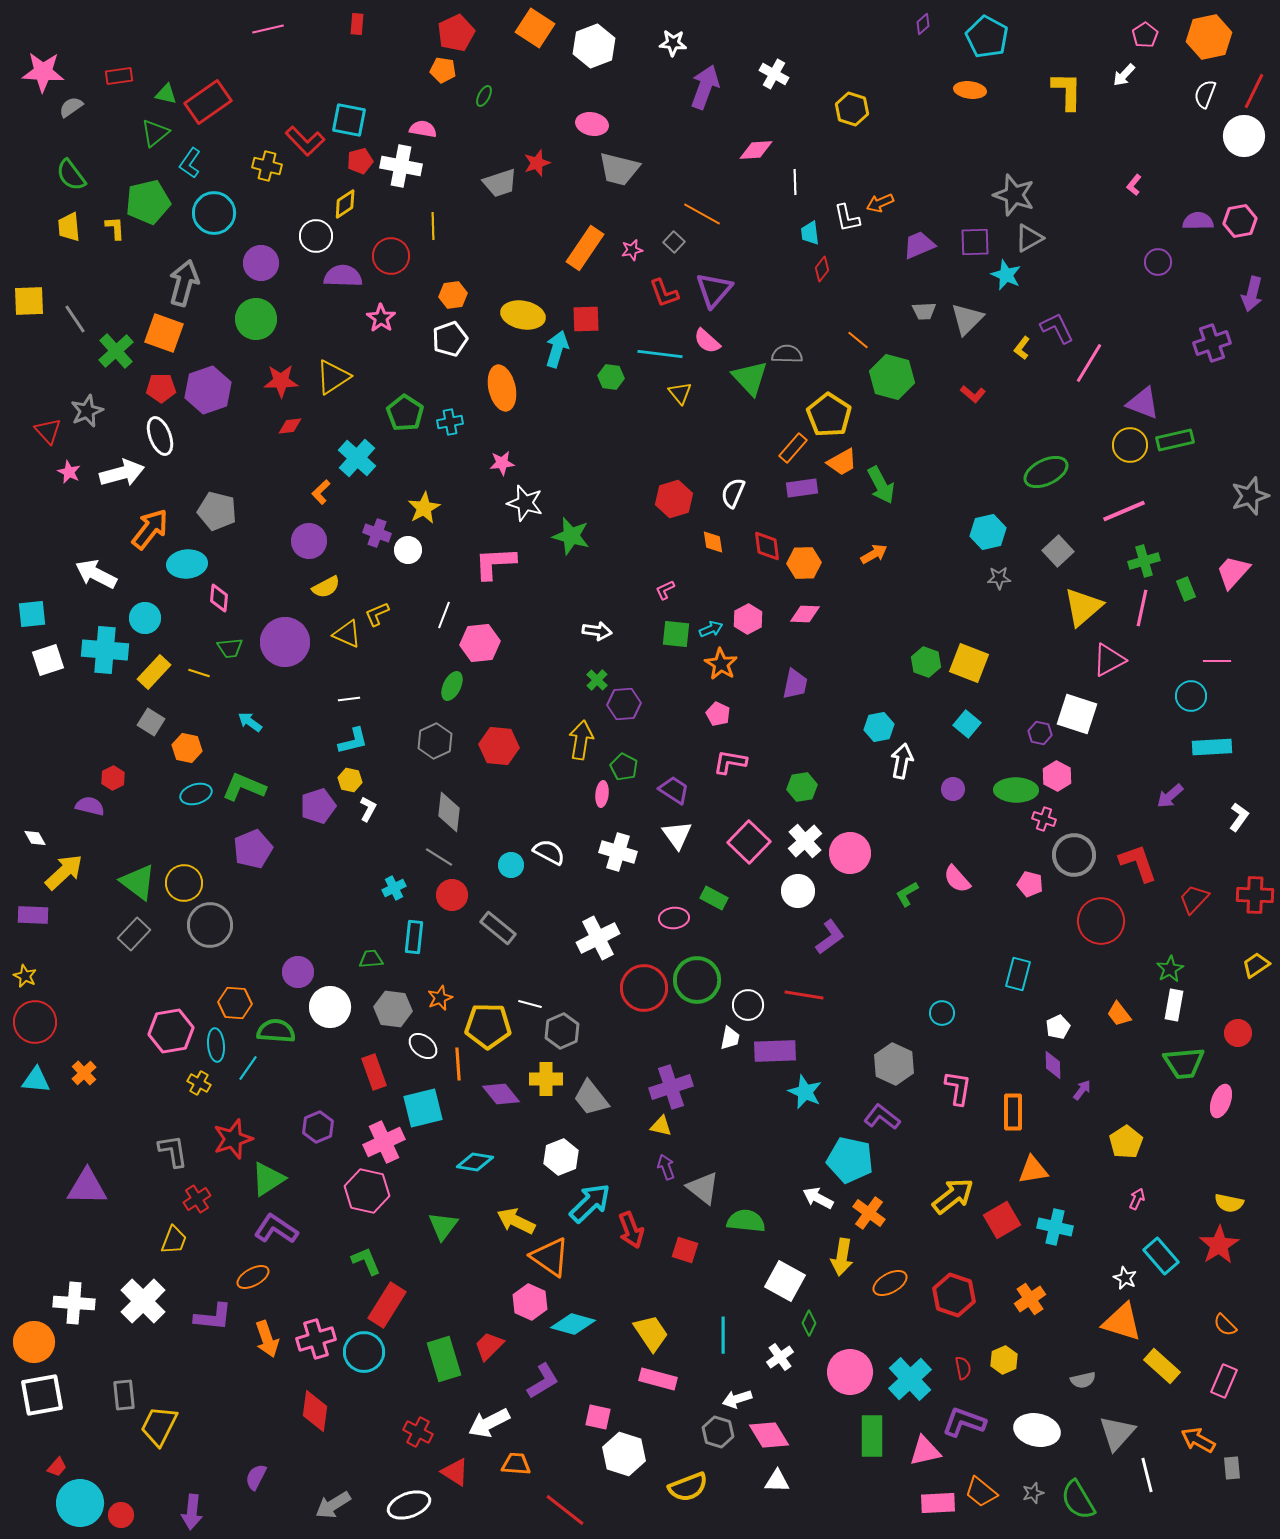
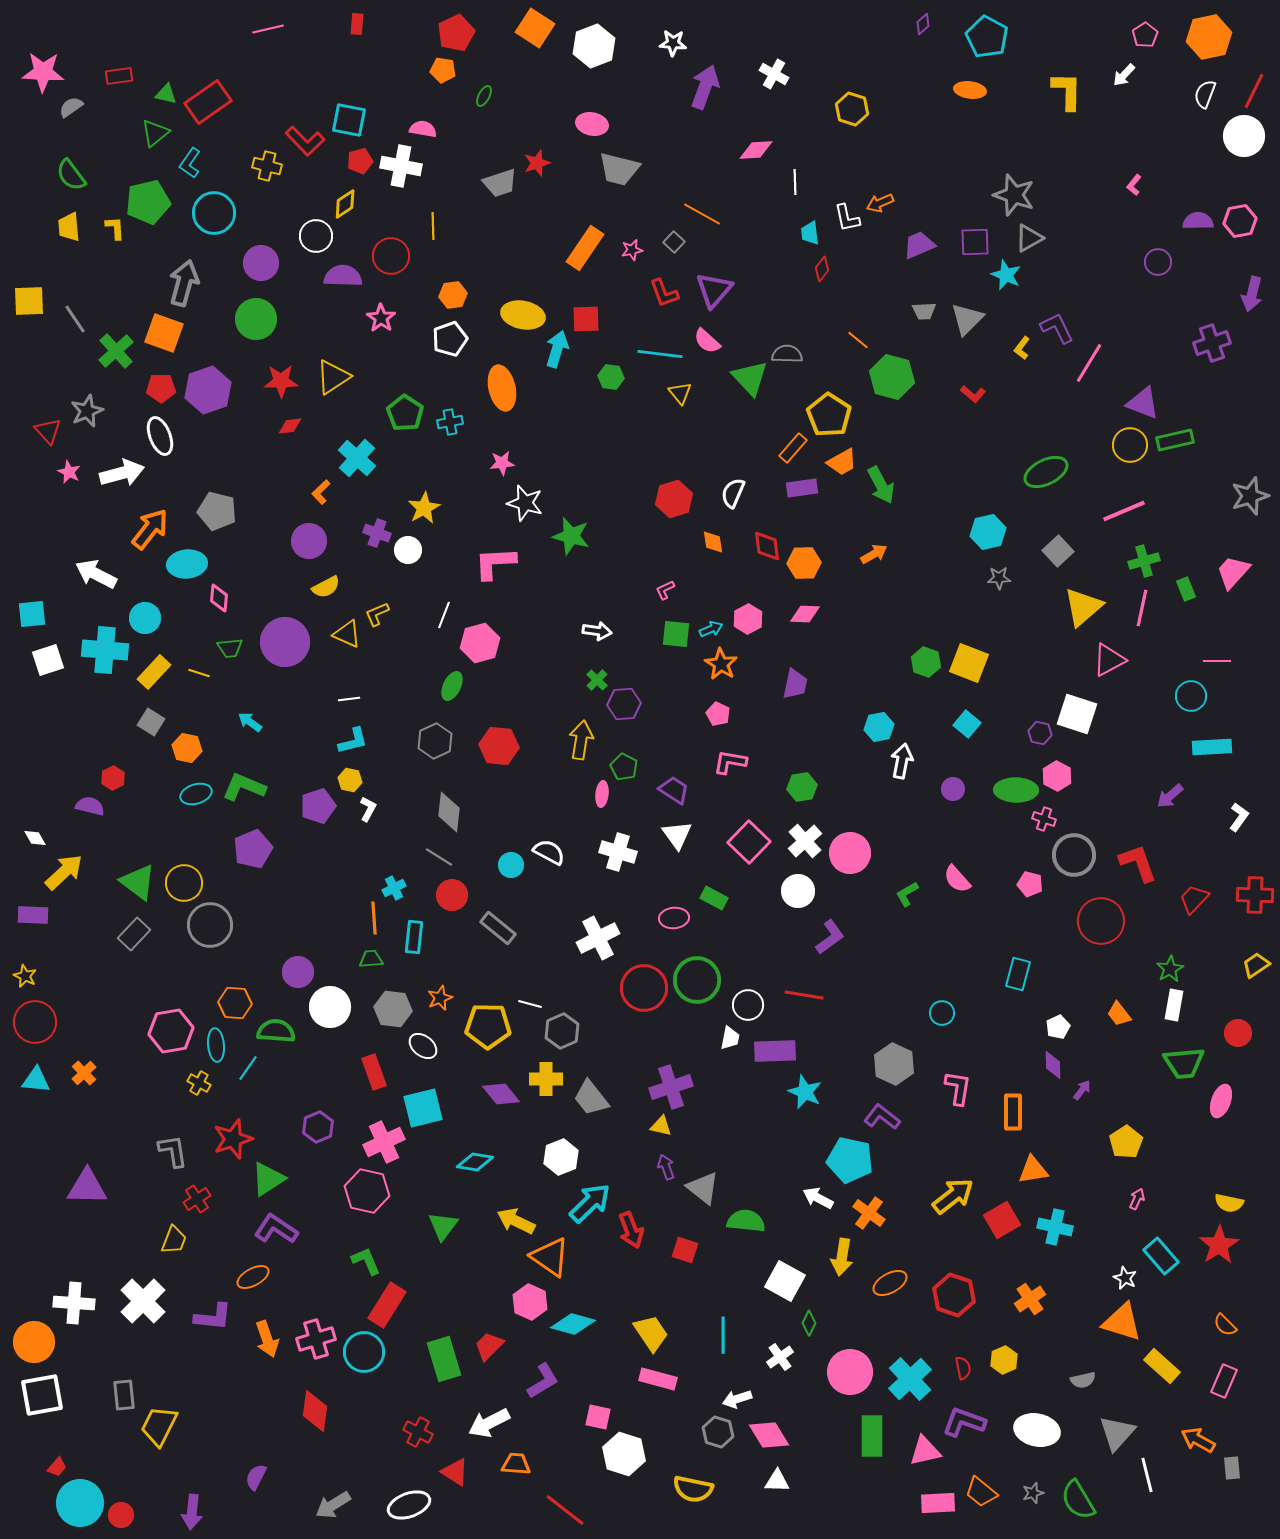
pink hexagon at (480, 643): rotated 9 degrees counterclockwise
orange line at (458, 1064): moved 84 px left, 146 px up
yellow semicircle at (688, 1487): moved 5 px right, 2 px down; rotated 33 degrees clockwise
